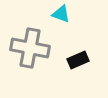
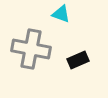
gray cross: moved 1 px right, 1 px down
